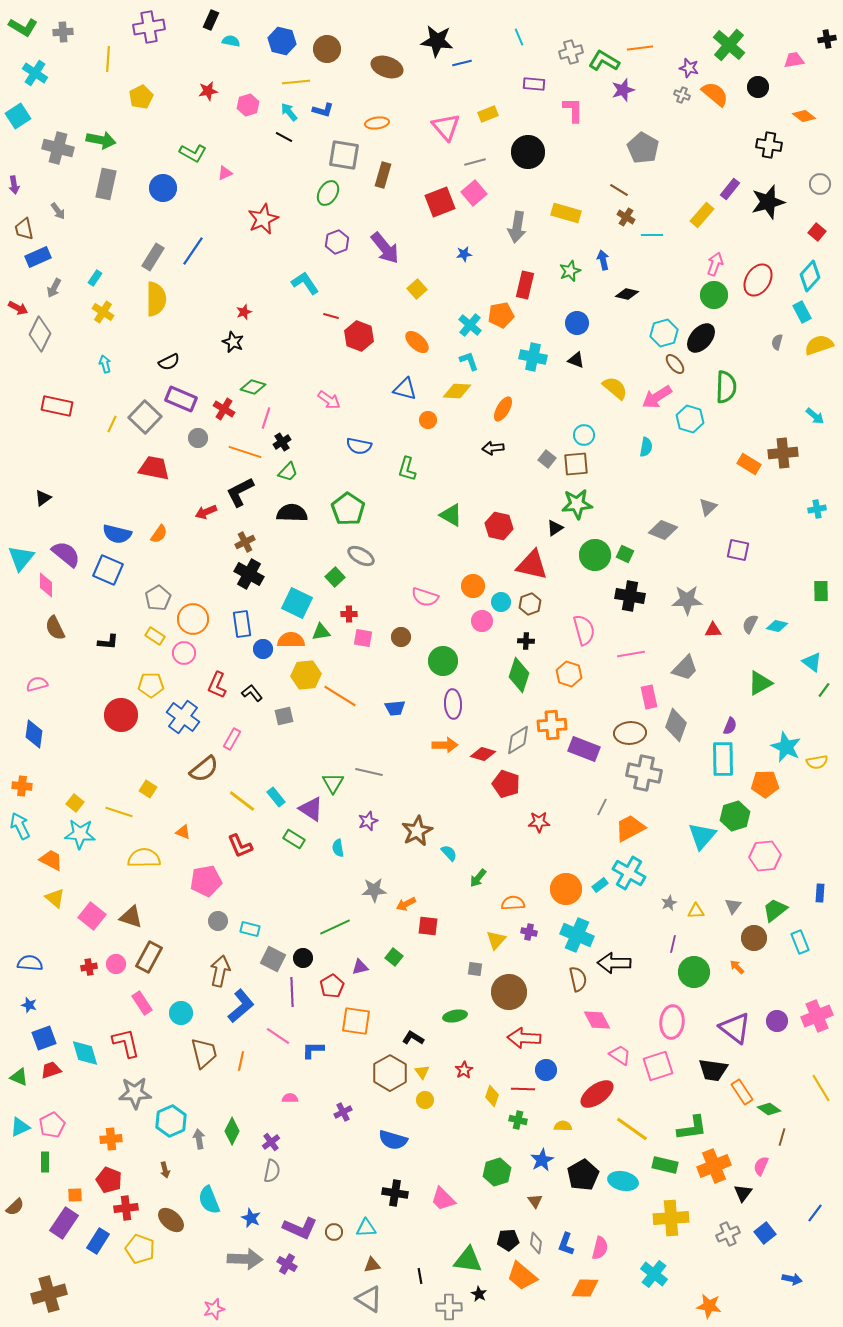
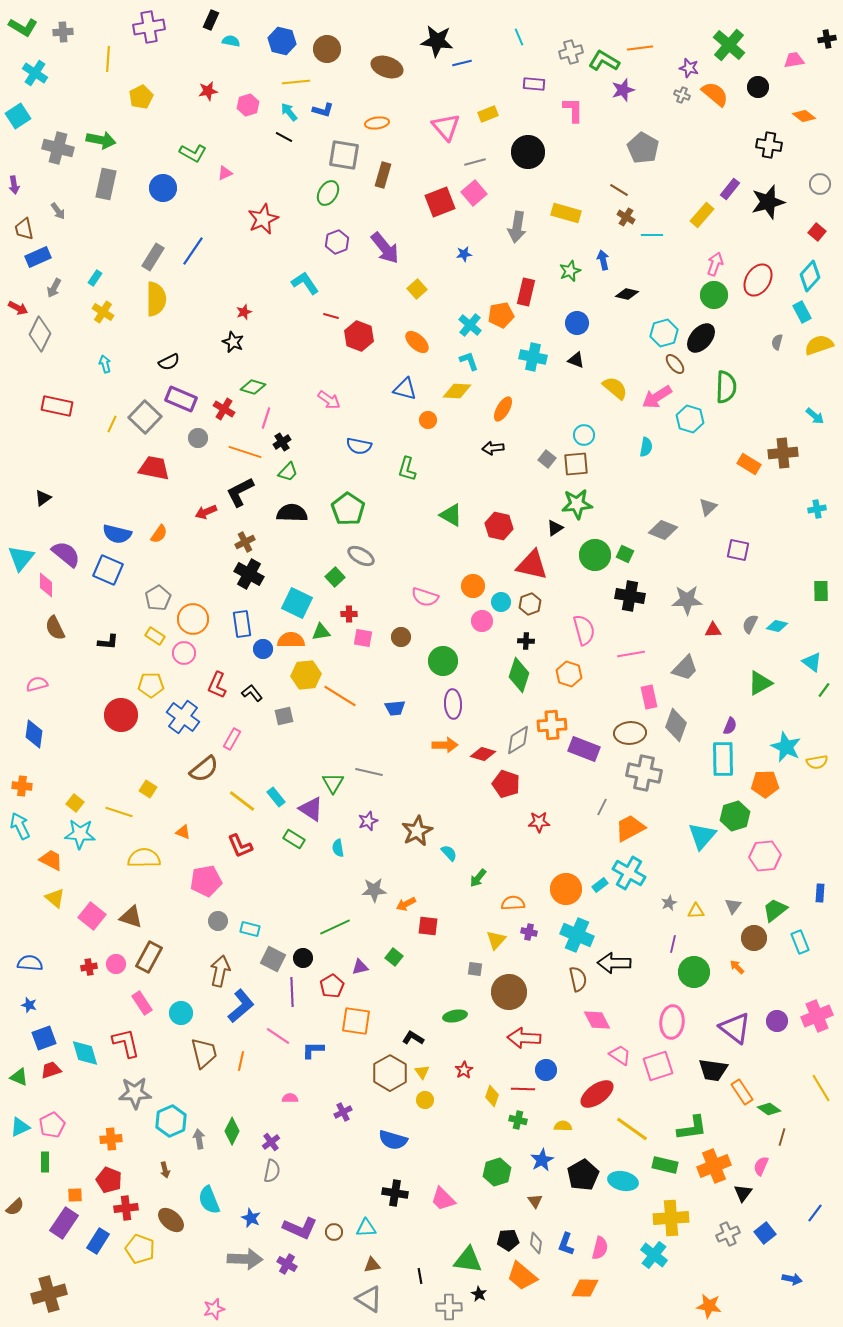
red rectangle at (525, 285): moved 1 px right, 7 px down
cyan cross at (654, 1274): moved 19 px up
